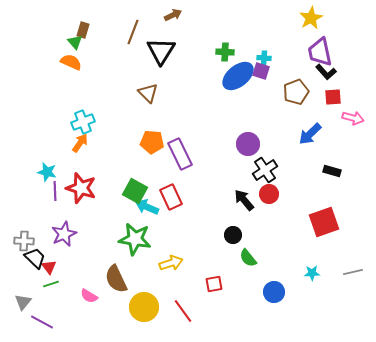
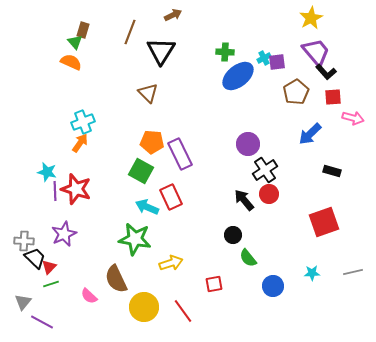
brown line at (133, 32): moved 3 px left
purple trapezoid at (320, 52): moved 4 px left; rotated 152 degrees clockwise
cyan cross at (264, 58): rotated 32 degrees counterclockwise
purple square at (261, 71): moved 16 px right, 9 px up; rotated 24 degrees counterclockwise
brown pentagon at (296, 92): rotated 10 degrees counterclockwise
red star at (81, 188): moved 5 px left, 1 px down
green square at (135, 191): moved 6 px right, 20 px up
red triangle at (49, 267): rotated 21 degrees clockwise
blue circle at (274, 292): moved 1 px left, 6 px up
pink semicircle at (89, 296): rotated 12 degrees clockwise
